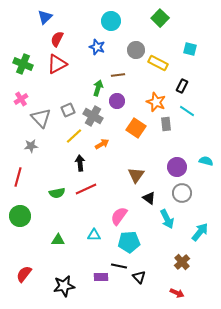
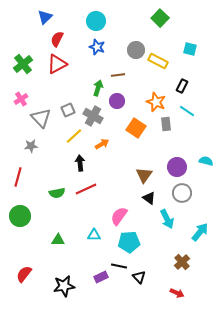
cyan circle at (111, 21): moved 15 px left
yellow rectangle at (158, 63): moved 2 px up
green cross at (23, 64): rotated 30 degrees clockwise
brown triangle at (136, 175): moved 8 px right
purple rectangle at (101, 277): rotated 24 degrees counterclockwise
